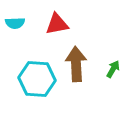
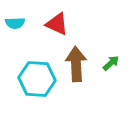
red triangle: rotated 35 degrees clockwise
green arrow: moved 2 px left, 6 px up; rotated 18 degrees clockwise
